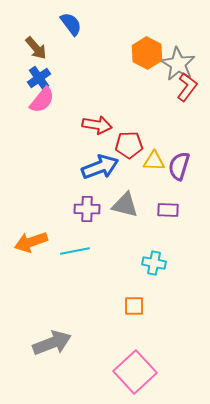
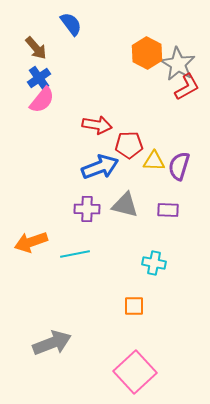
red L-shape: rotated 24 degrees clockwise
cyan line: moved 3 px down
